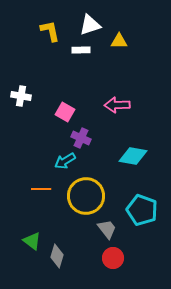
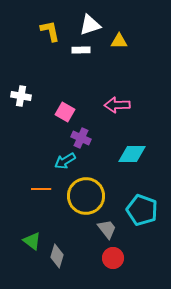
cyan diamond: moved 1 px left, 2 px up; rotated 8 degrees counterclockwise
